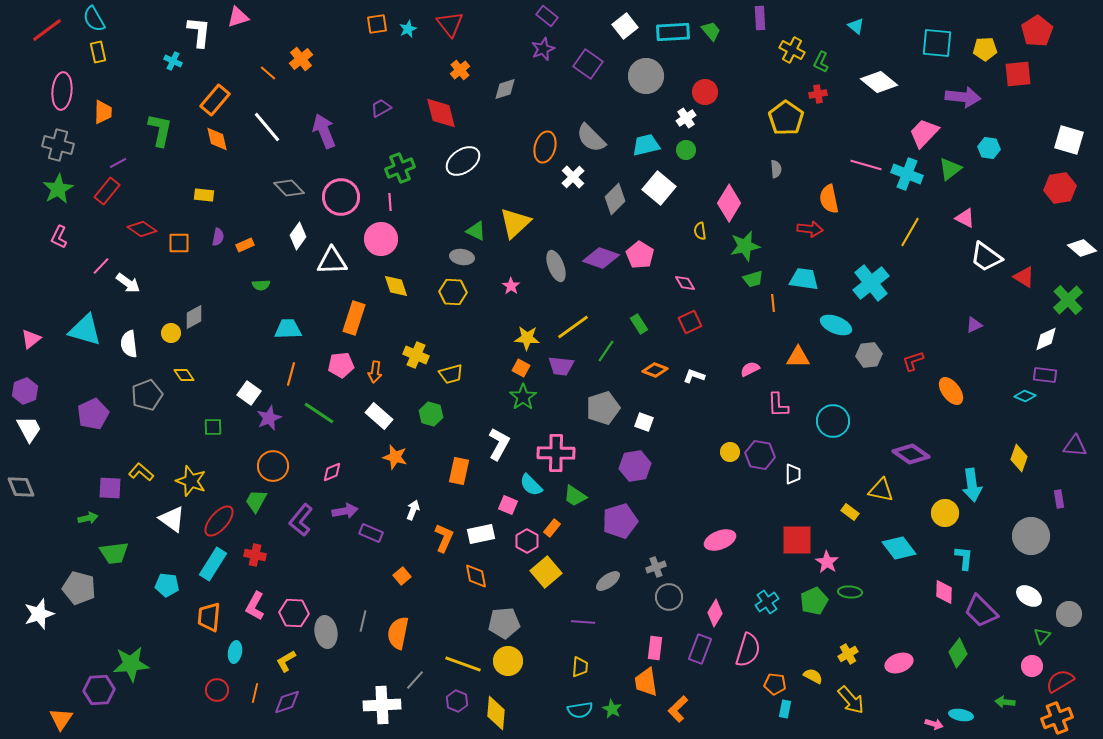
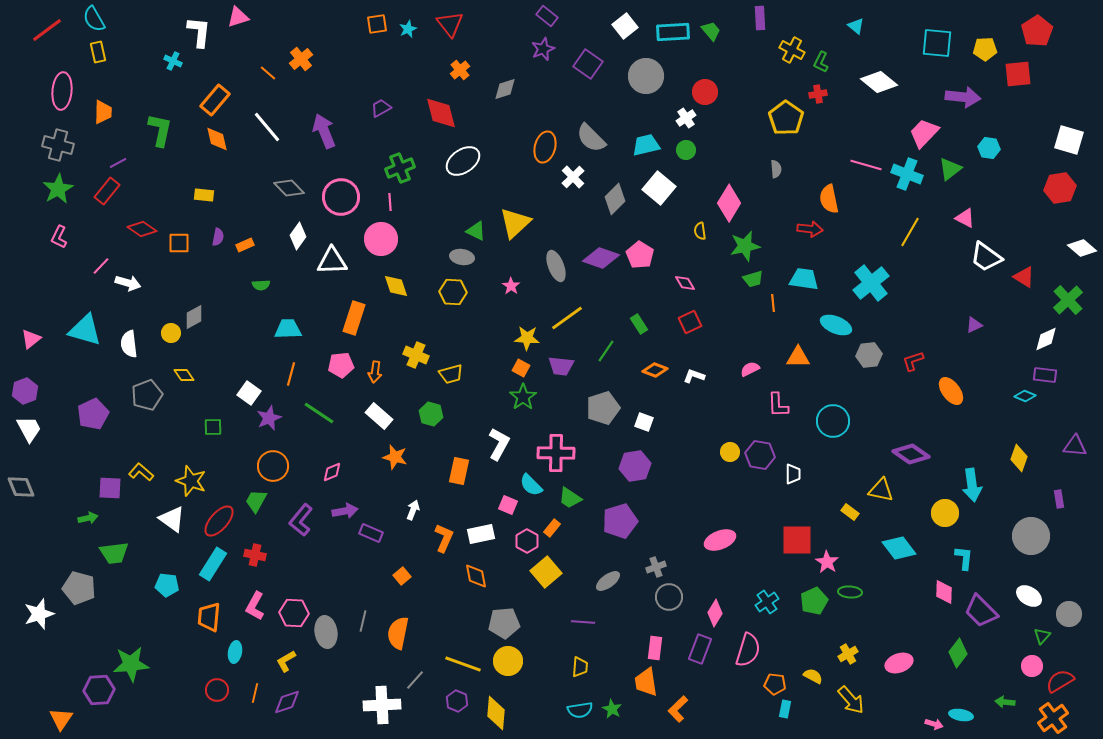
white arrow at (128, 283): rotated 20 degrees counterclockwise
yellow line at (573, 327): moved 6 px left, 9 px up
green trapezoid at (575, 496): moved 5 px left, 2 px down
orange cross at (1057, 718): moved 4 px left; rotated 16 degrees counterclockwise
